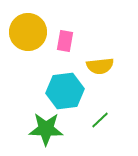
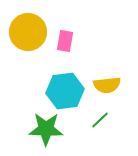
yellow semicircle: moved 7 px right, 19 px down
